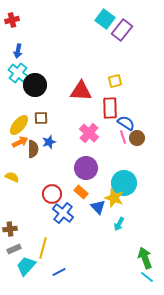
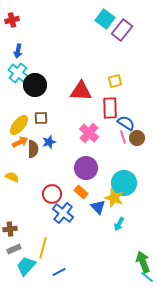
green arrow: moved 2 px left, 4 px down
